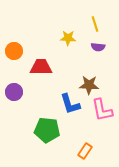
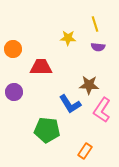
orange circle: moved 1 px left, 2 px up
blue L-shape: rotated 15 degrees counterclockwise
pink L-shape: rotated 45 degrees clockwise
